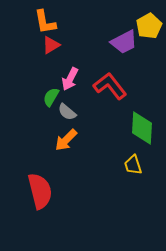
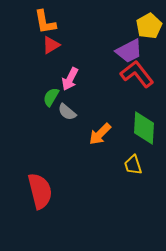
purple trapezoid: moved 5 px right, 9 px down
red L-shape: moved 27 px right, 12 px up
green diamond: moved 2 px right
orange arrow: moved 34 px right, 6 px up
